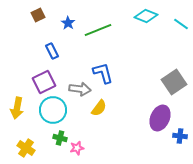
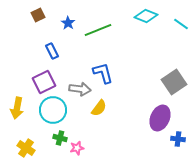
blue cross: moved 2 px left, 3 px down
